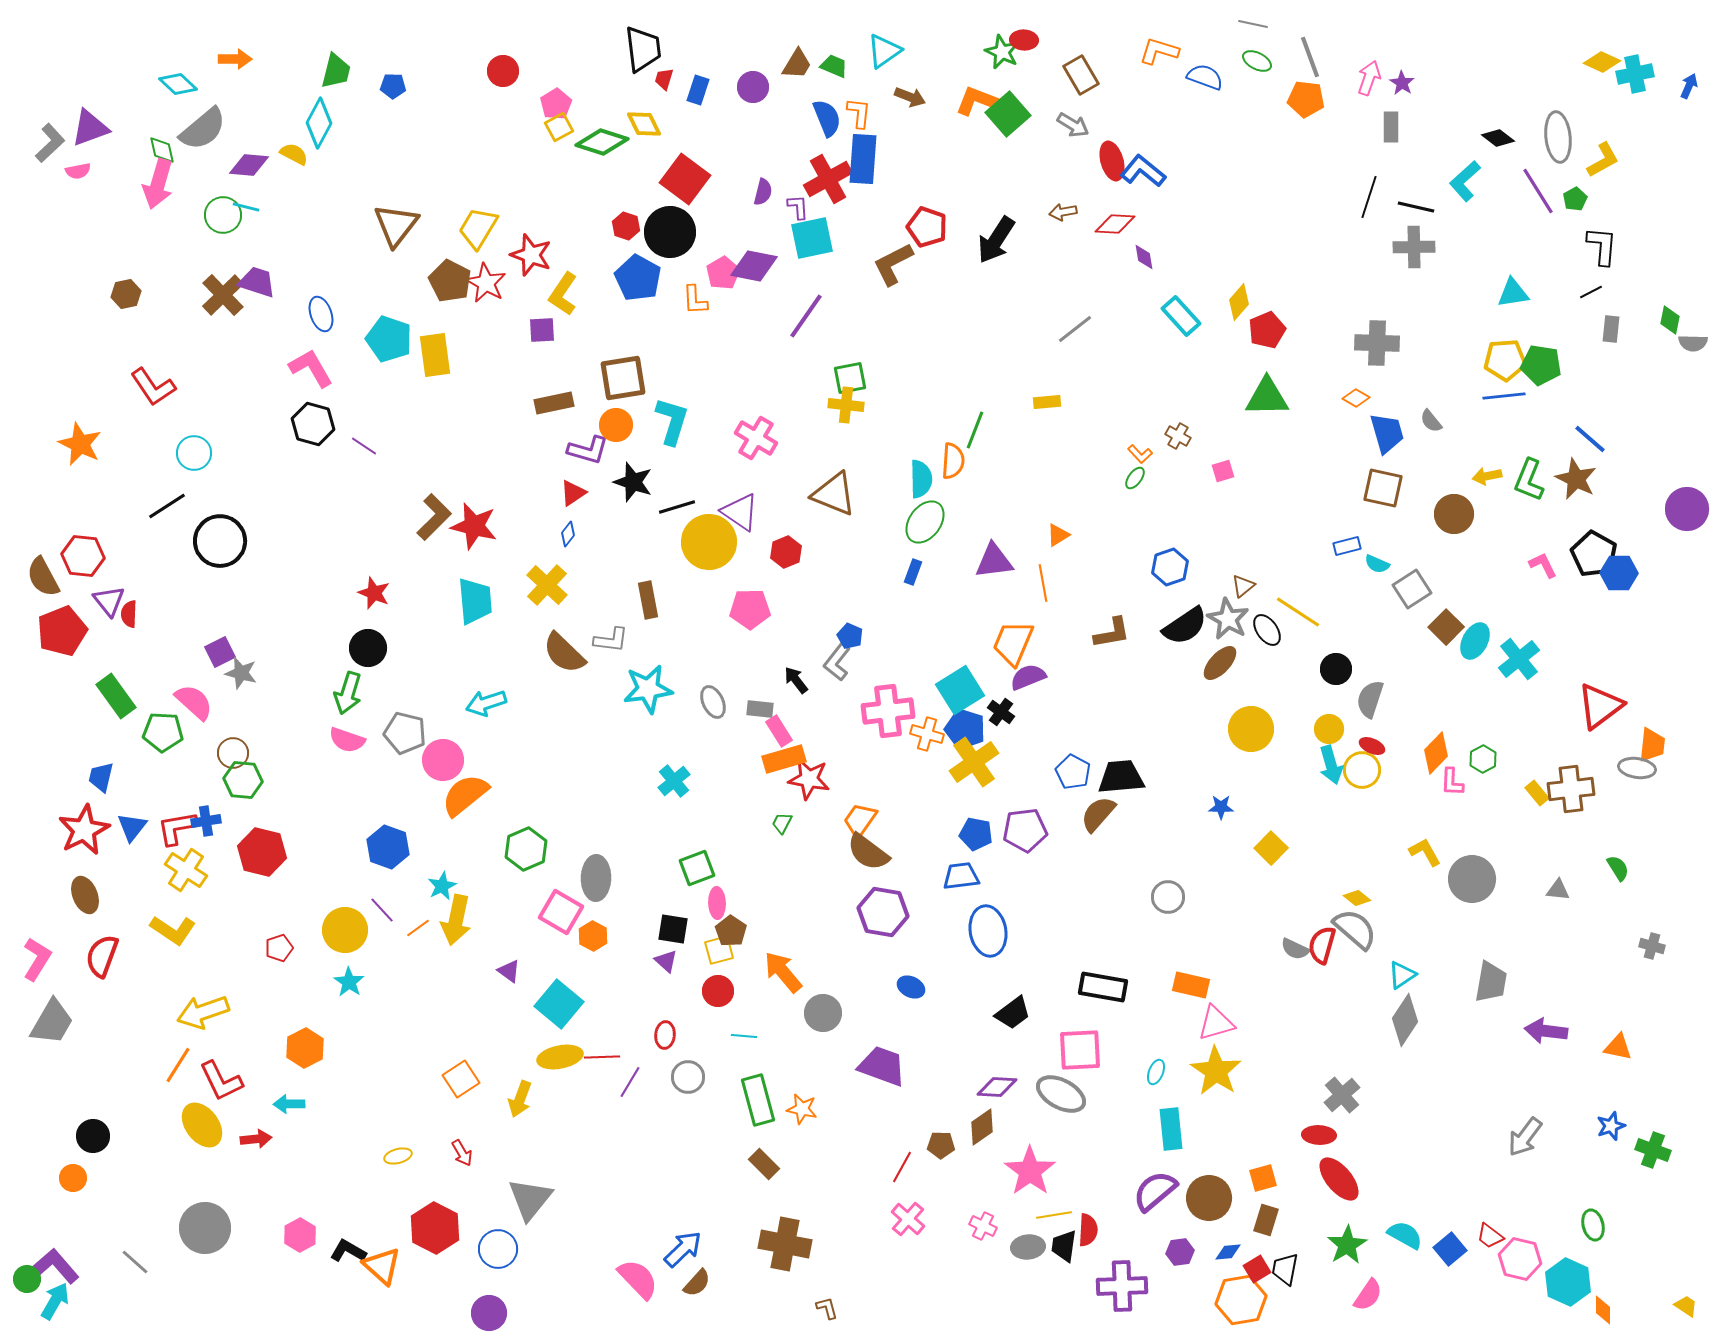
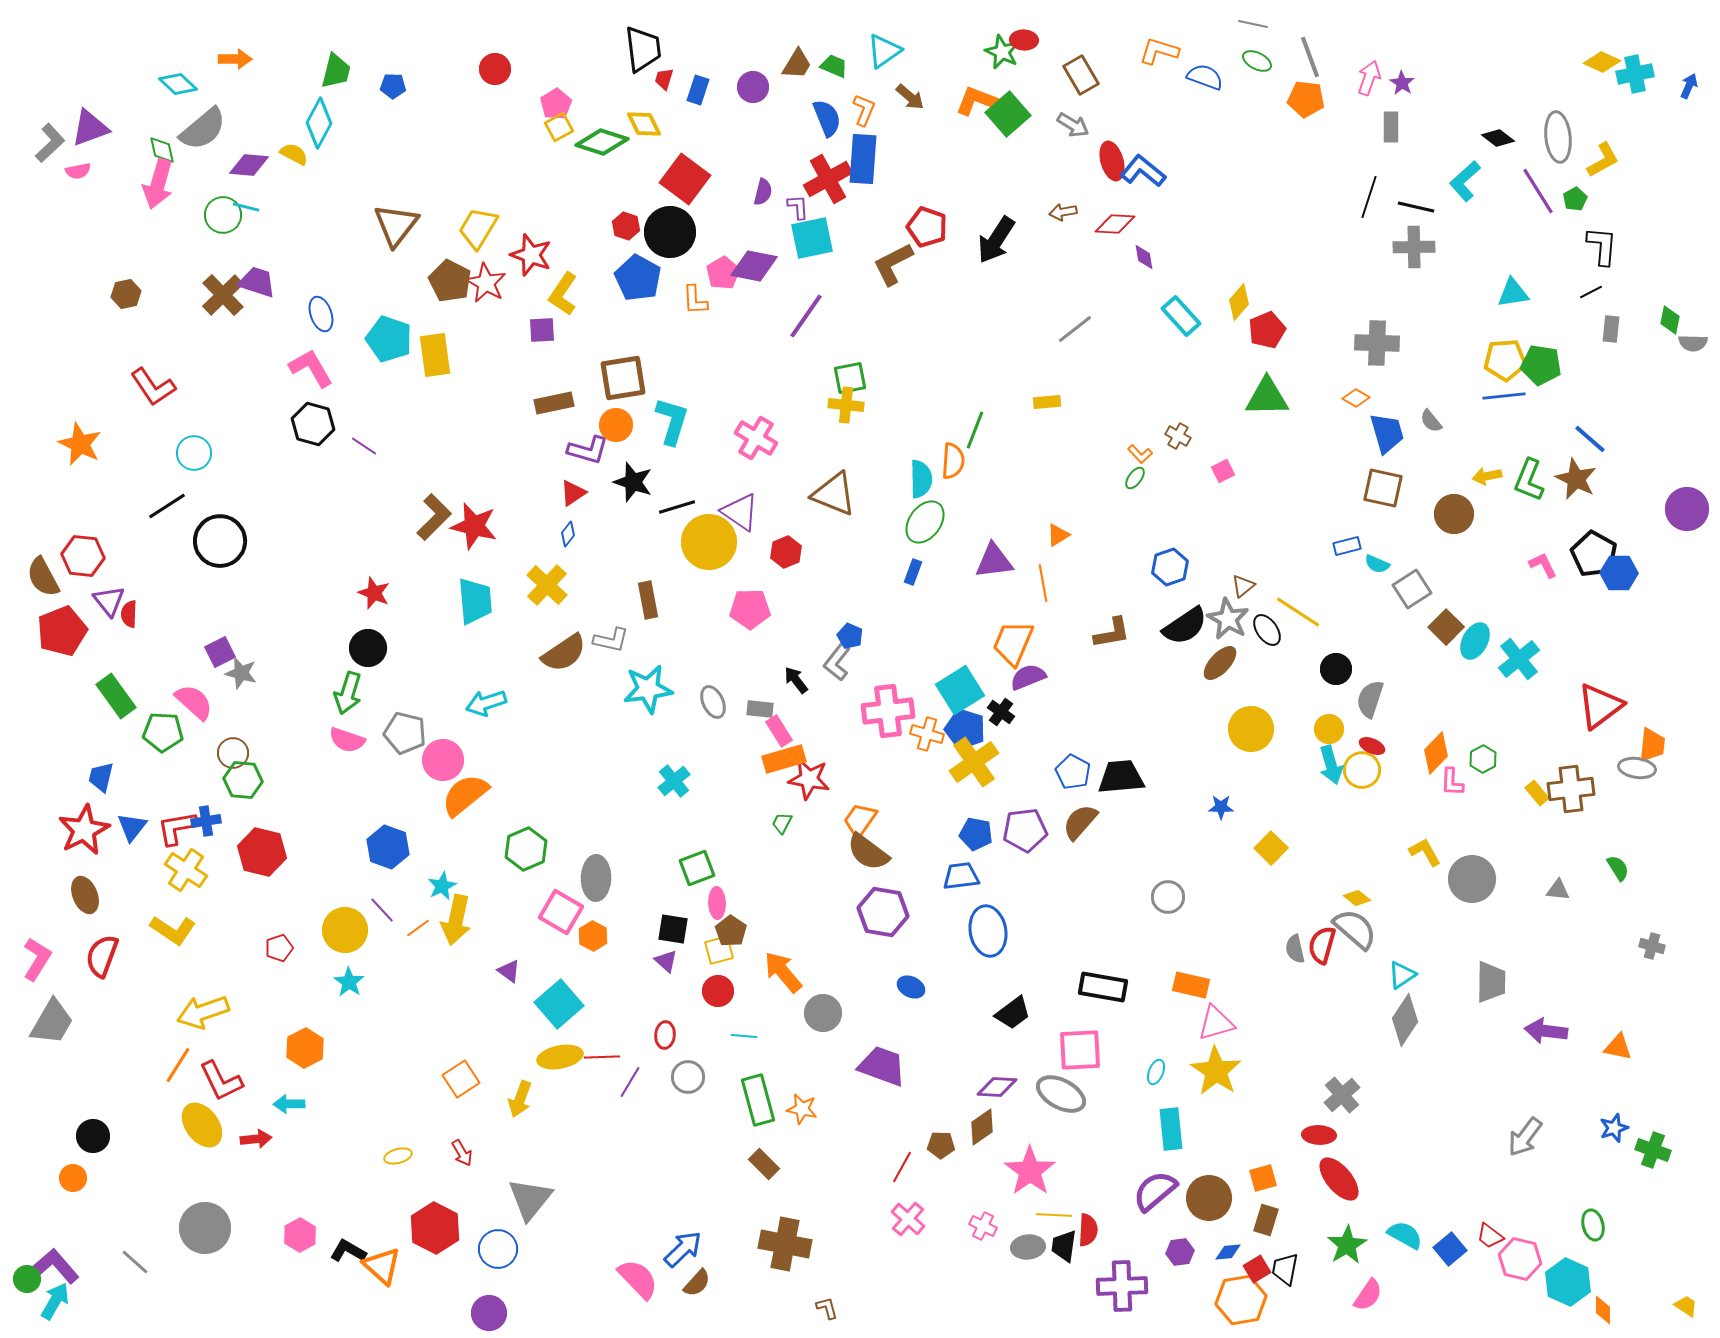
red circle at (503, 71): moved 8 px left, 2 px up
brown arrow at (910, 97): rotated 20 degrees clockwise
orange L-shape at (859, 113): moved 5 px right, 3 px up; rotated 16 degrees clockwise
pink square at (1223, 471): rotated 10 degrees counterclockwise
gray L-shape at (611, 640): rotated 6 degrees clockwise
brown semicircle at (564, 653): rotated 78 degrees counterclockwise
brown semicircle at (1098, 814): moved 18 px left, 8 px down
gray semicircle at (1295, 949): rotated 52 degrees clockwise
gray trapezoid at (1491, 982): rotated 9 degrees counterclockwise
cyan square at (559, 1004): rotated 9 degrees clockwise
blue star at (1611, 1126): moved 3 px right, 2 px down
yellow line at (1054, 1215): rotated 12 degrees clockwise
